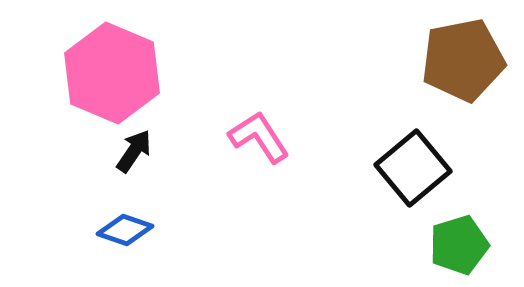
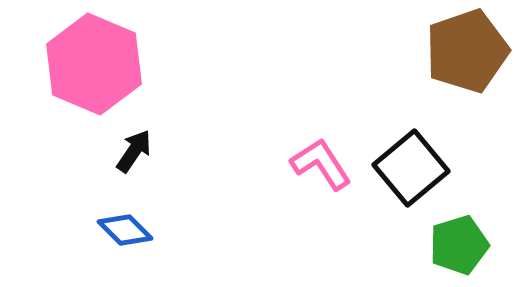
brown pentagon: moved 4 px right, 9 px up; rotated 8 degrees counterclockwise
pink hexagon: moved 18 px left, 9 px up
pink L-shape: moved 62 px right, 27 px down
black square: moved 2 px left
blue diamond: rotated 26 degrees clockwise
